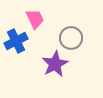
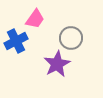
pink trapezoid: rotated 60 degrees clockwise
purple star: moved 2 px right
